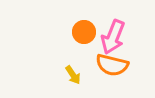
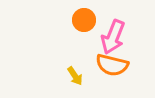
orange circle: moved 12 px up
yellow arrow: moved 2 px right, 1 px down
